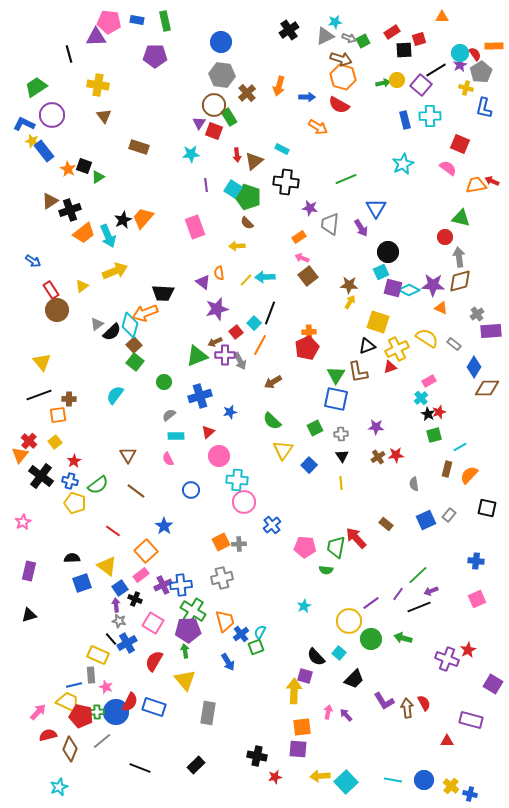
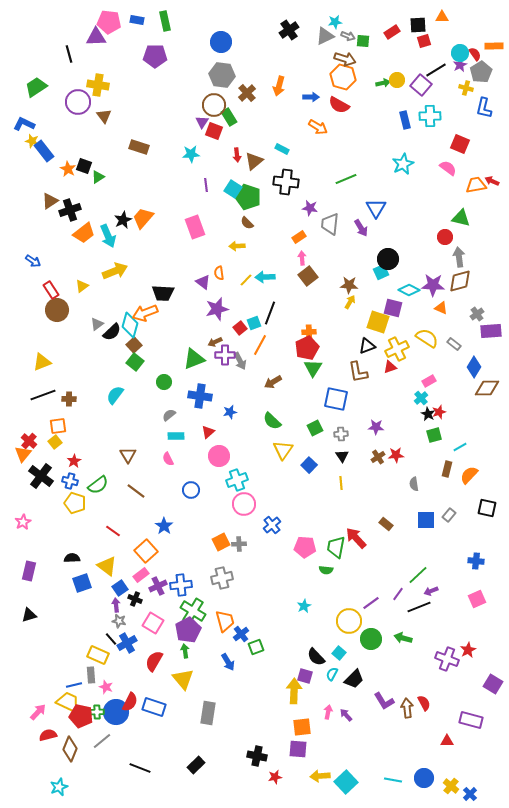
gray arrow at (349, 38): moved 1 px left, 2 px up
red square at (419, 39): moved 5 px right, 2 px down
green square at (363, 41): rotated 32 degrees clockwise
black square at (404, 50): moved 14 px right, 25 px up
brown arrow at (341, 59): moved 4 px right
blue arrow at (307, 97): moved 4 px right
purple circle at (52, 115): moved 26 px right, 13 px up
purple triangle at (199, 123): moved 3 px right, 1 px up
black circle at (388, 252): moved 7 px down
pink arrow at (302, 258): rotated 64 degrees clockwise
purple square at (393, 288): moved 20 px down
cyan square at (254, 323): rotated 24 degrees clockwise
red square at (236, 332): moved 4 px right, 4 px up
green triangle at (197, 356): moved 3 px left, 3 px down
yellow triangle at (42, 362): rotated 48 degrees clockwise
green triangle at (336, 375): moved 23 px left, 7 px up
black line at (39, 395): moved 4 px right
blue cross at (200, 396): rotated 25 degrees clockwise
orange square at (58, 415): moved 11 px down
orange triangle at (20, 455): moved 3 px right, 1 px up
cyan cross at (237, 480): rotated 25 degrees counterclockwise
pink circle at (244, 502): moved 2 px down
blue square at (426, 520): rotated 24 degrees clockwise
purple cross at (163, 585): moved 5 px left, 1 px down
purple pentagon at (188, 630): rotated 25 degrees counterclockwise
cyan semicircle at (260, 632): moved 72 px right, 42 px down
yellow triangle at (185, 680): moved 2 px left, 1 px up
blue circle at (424, 780): moved 2 px up
blue cross at (470, 794): rotated 32 degrees clockwise
